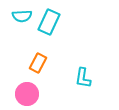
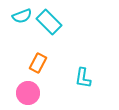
cyan semicircle: rotated 18 degrees counterclockwise
cyan rectangle: rotated 70 degrees counterclockwise
pink circle: moved 1 px right, 1 px up
